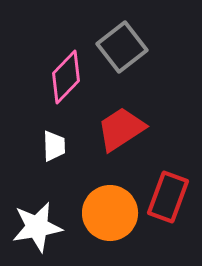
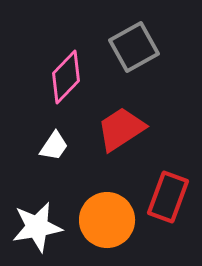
gray square: moved 12 px right; rotated 9 degrees clockwise
white trapezoid: rotated 36 degrees clockwise
orange circle: moved 3 px left, 7 px down
